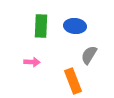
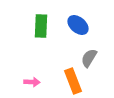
blue ellipse: moved 3 px right, 1 px up; rotated 35 degrees clockwise
gray semicircle: moved 3 px down
pink arrow: moved 20 px down
